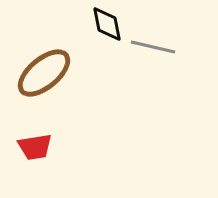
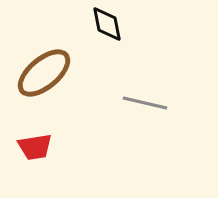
gray line: moved 8 px left, 56 px down
